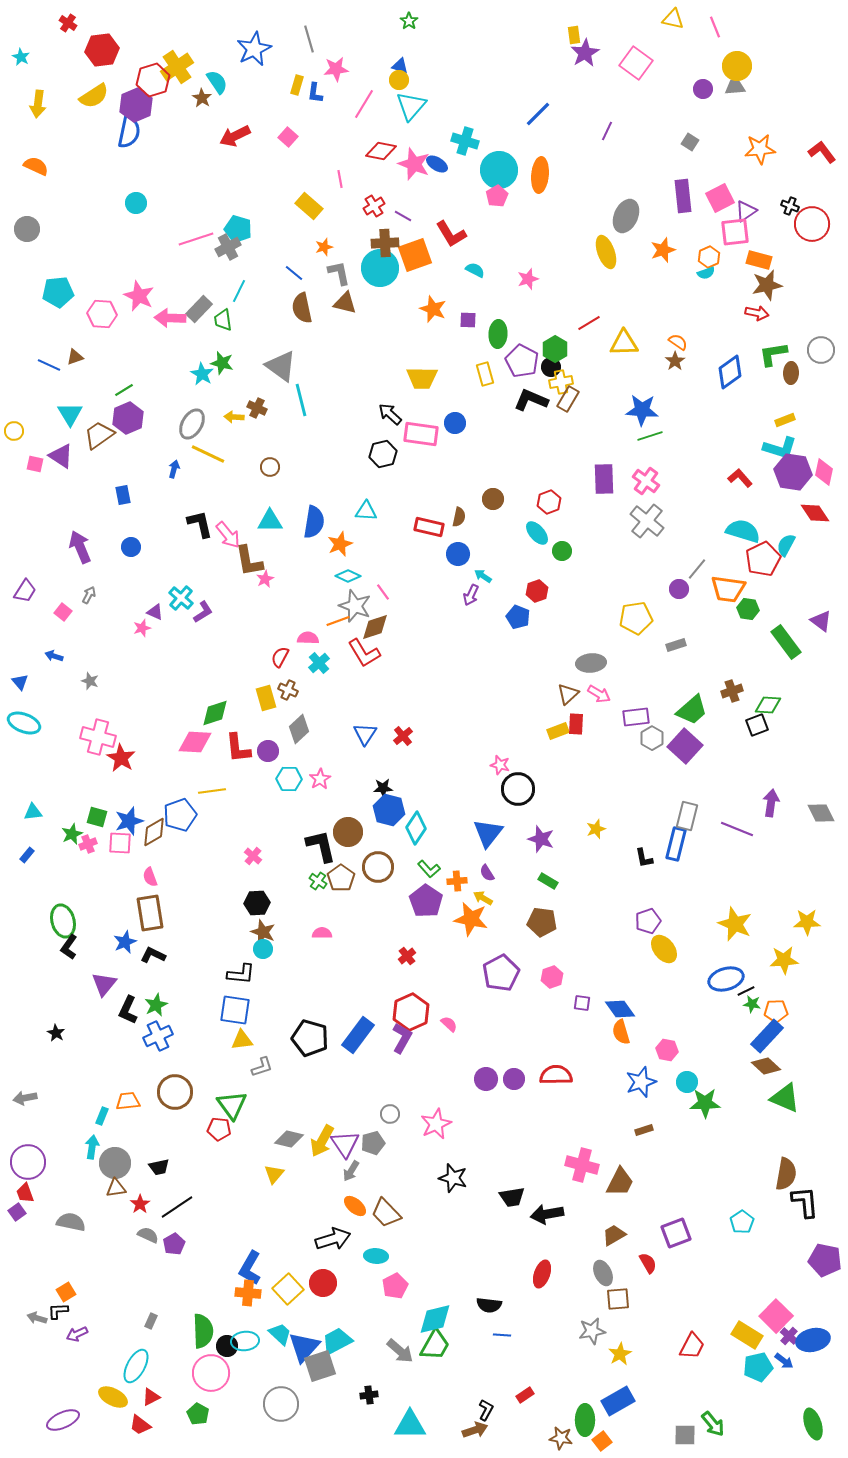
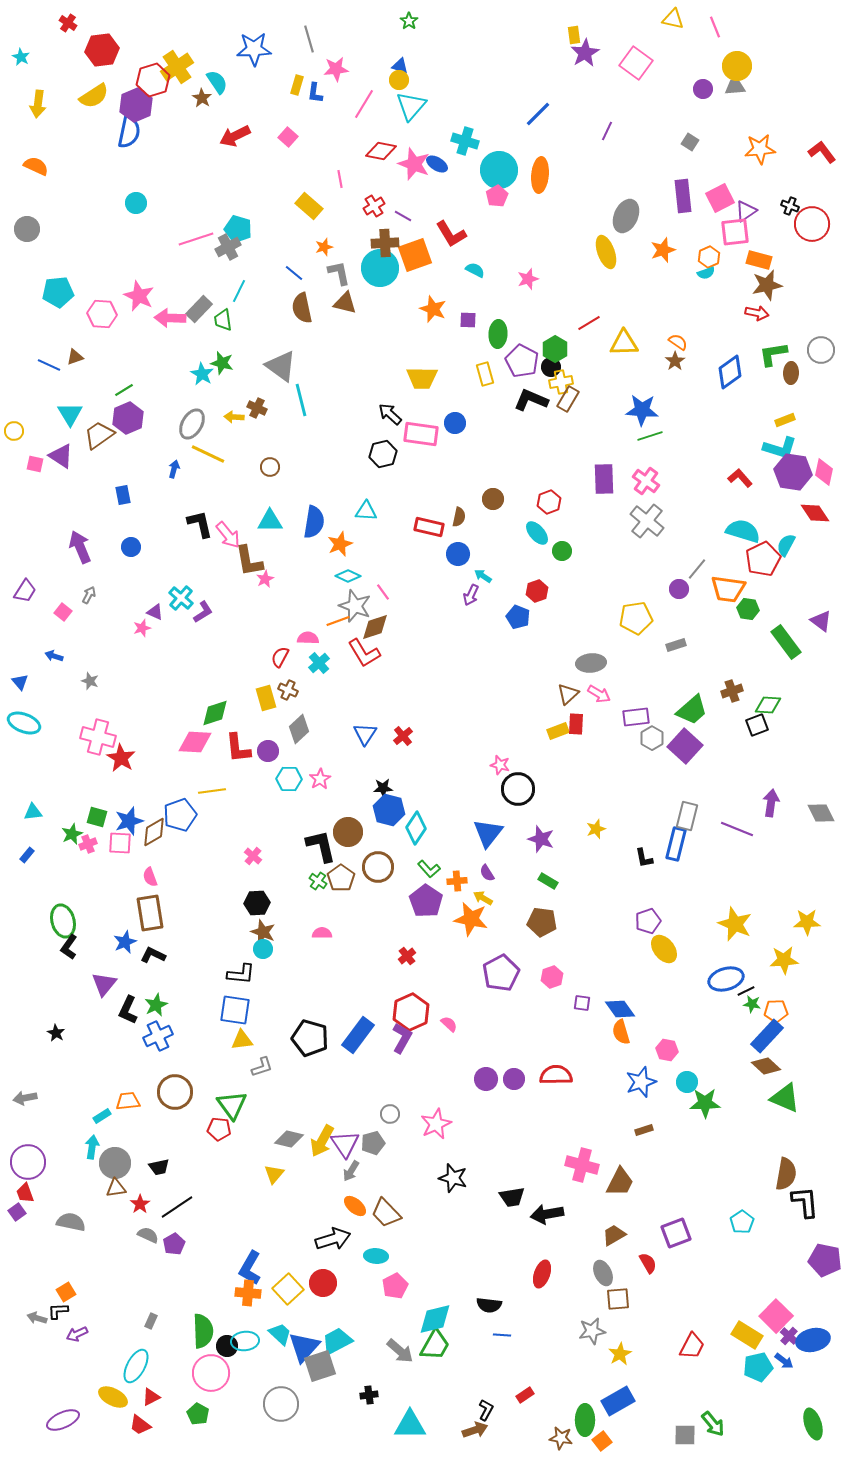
blue star at (254, 49): rotated 24 degrees clockwise
cyan rectangle at (102, 1116): rotated 36 degrees clockwise
